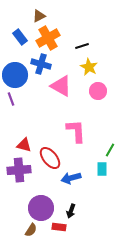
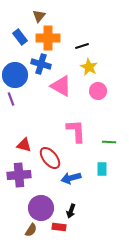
brown triangle: rotated 24 degrees counterclockwise
orange cross: rotated 30 degrees clockwise
green line: moved 1 px left, 8 px up; rotated 64 degrees clockwise
purple cross: moved 5 px down
